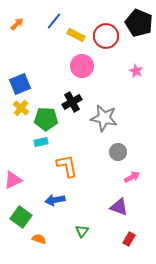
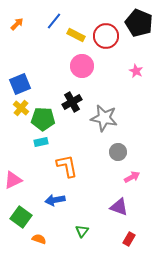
green pentagon: moved 3 px left
